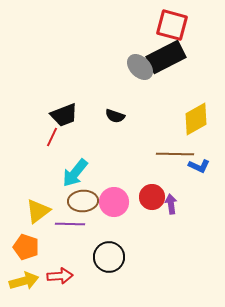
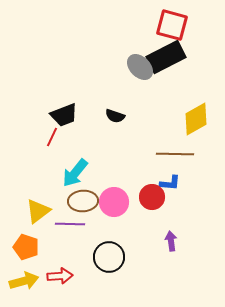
blue L-shape: moved 29 px left, 17 px down; rotated 20 degrees counterclockwise
purple arrow: moved 37 px down
